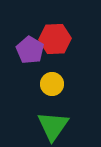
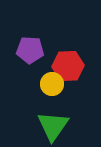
red hexagon: moved 13 px right, 27 px down
purple pentagon: rotated 28 degrees counterclockwise
